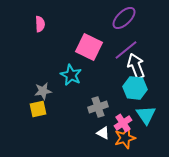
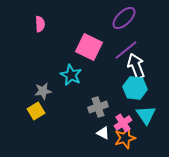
yellow square: moved 2 px left, 2 px down; rotated 18 degrees counterclockwise
